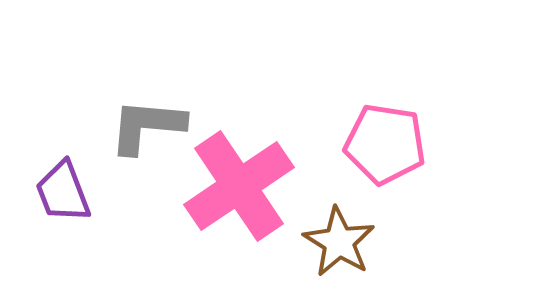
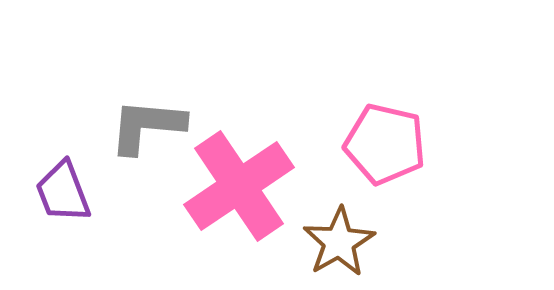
pink pentagon: rotated 4 degrees clockwise
brown star: rotated 10 degrees clockwise
